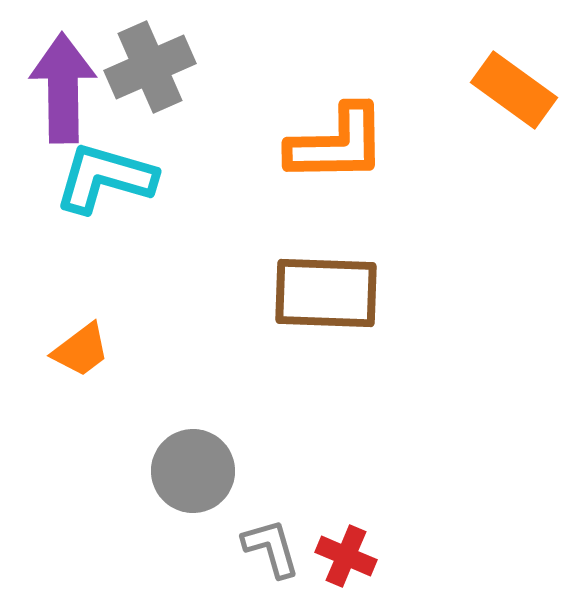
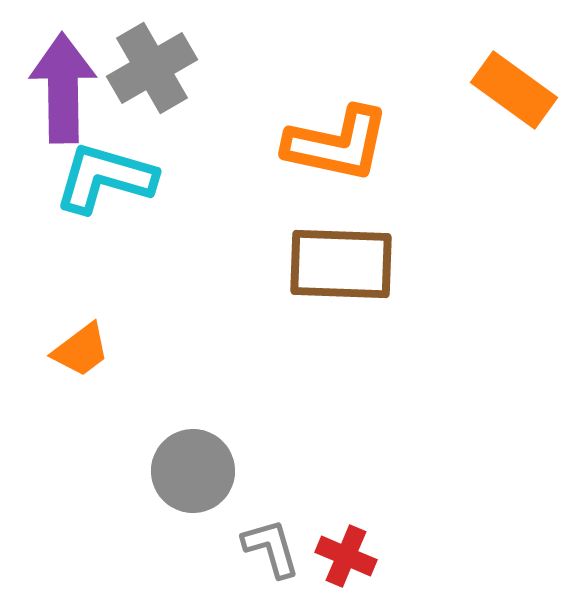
gray cross: moved 2 px right, 1 px down; rotated 6 degrees counterclockwise
orange L-shape: rotated 13 degrees clockwise
brown rectangle: moved 15 px right, 29 px up
